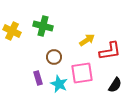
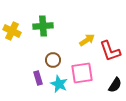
green cross: rotated 18 degrees counterclockwise
red L-shape: rotated 80 degrees clockwise
brown circle: moved 1 px left, 3 px down
